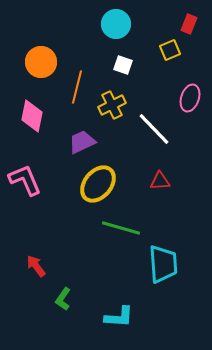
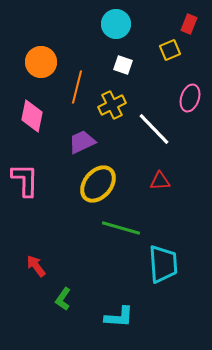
pink L-shape: rotated 24 degrees clockwise
